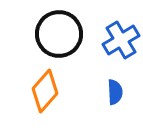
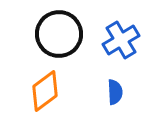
orange diamond: rotated 12 degrees clockwise
